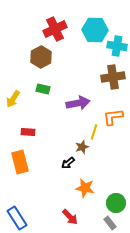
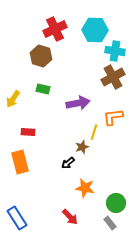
cyan cross: moved 2 px left, 5 px down
brown hexagon: moved 1 px up; rotated 15 degrees counterclockwise
brown cross: rotated 20 degrees counterclockwise
